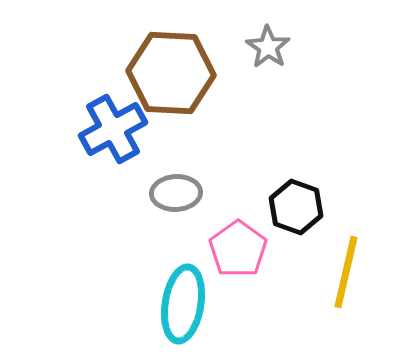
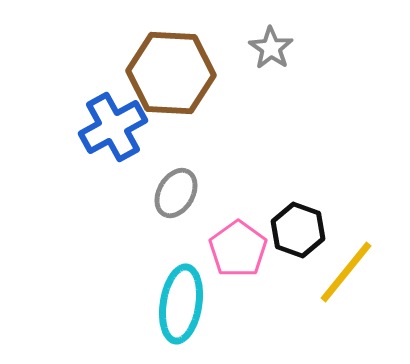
gray star: moved 3 px right, 1 px down
blue cross: moved 2 px up
gray ellipse: rotated 57 degrees counterclockwise
black hexagon: moved 2 px right, 23 px down
yellow line: rotated 26 degrees clockwise
cyan ellipse: moved 2 px left
